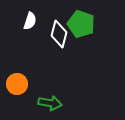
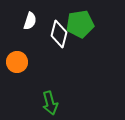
green pentagon: moved 1 px left; rotated 28 degrees counterclockwise
orange circle: moved 22 px up
green arrow: rotated 65 degrees clockwise
